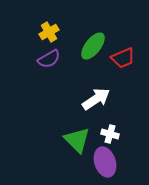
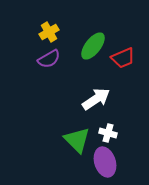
white cross: moved 2 px left, 1 px up
